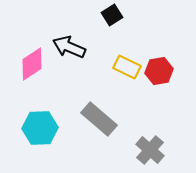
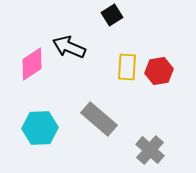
yellow rectangle: rotated 68 degrees clockwise
